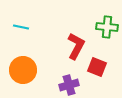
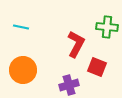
red L-shape: moved 2 px up
